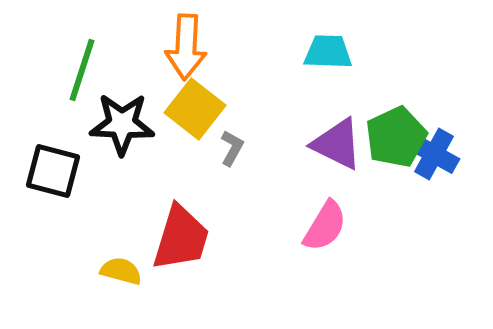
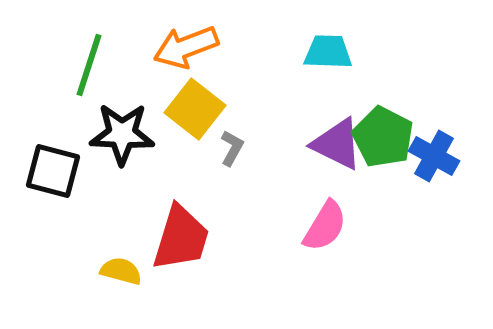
orange arrow: rotated 66 degrees clockwise
green line: moved 7 px right, 5 px up
black star: moved 10 px down
green pentagon: moved 13 px left; rotated 20 degrees counterclockwise
blue cross: moved 2 px down
